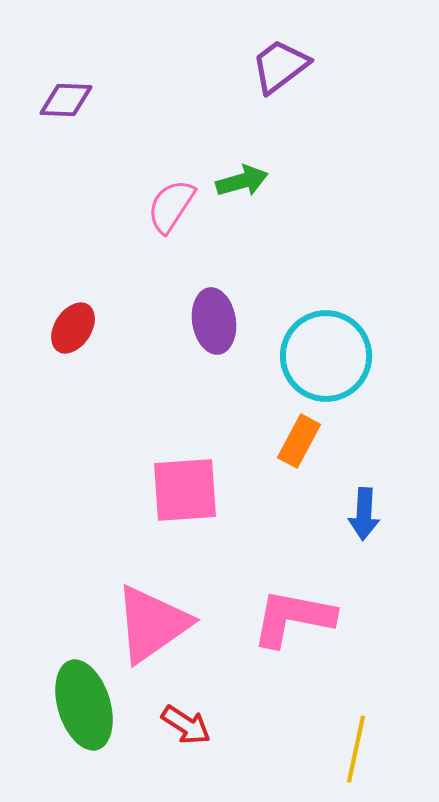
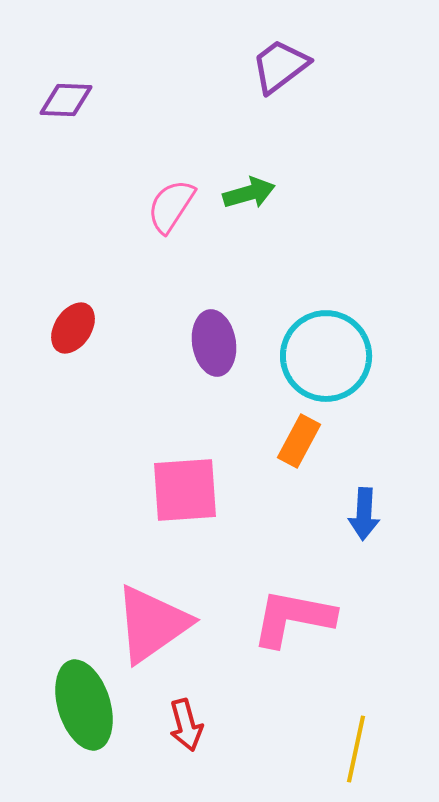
green arrow: moved 7 px right, 12 px down
purple ellipse: moved 22 px down
red arrow: rotated 42 degrees clockwise
